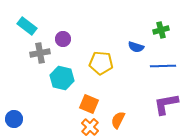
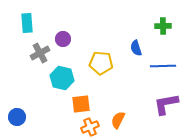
cyan rectangle: moved 3 px up; rotated 48 degrees clockwise
green cross: moved 2 px right, 4 px up; rotated 14 degrees clockwise
blue semicircle: moved 1 px down; rotated 56 degrees clockwise
gray cross: rotated 18 degrees counterclockwise
orange square: moved 8 px left; rotated 30 degrees counterclockwise
blue circle: moved 3 px right, 2 px up
orange cross: rotated 24 degrees clockwise
